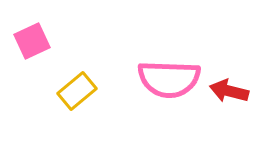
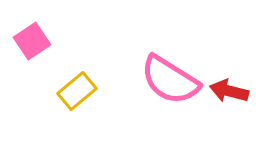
pink square: rotated 9 degrees counterclockwise
pink semicircle: moved 1 px right, 1 px down; rotated 30 degrees clockwise
